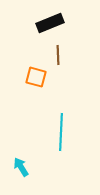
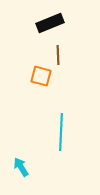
orange square: moved 5 px right, 1 px up
